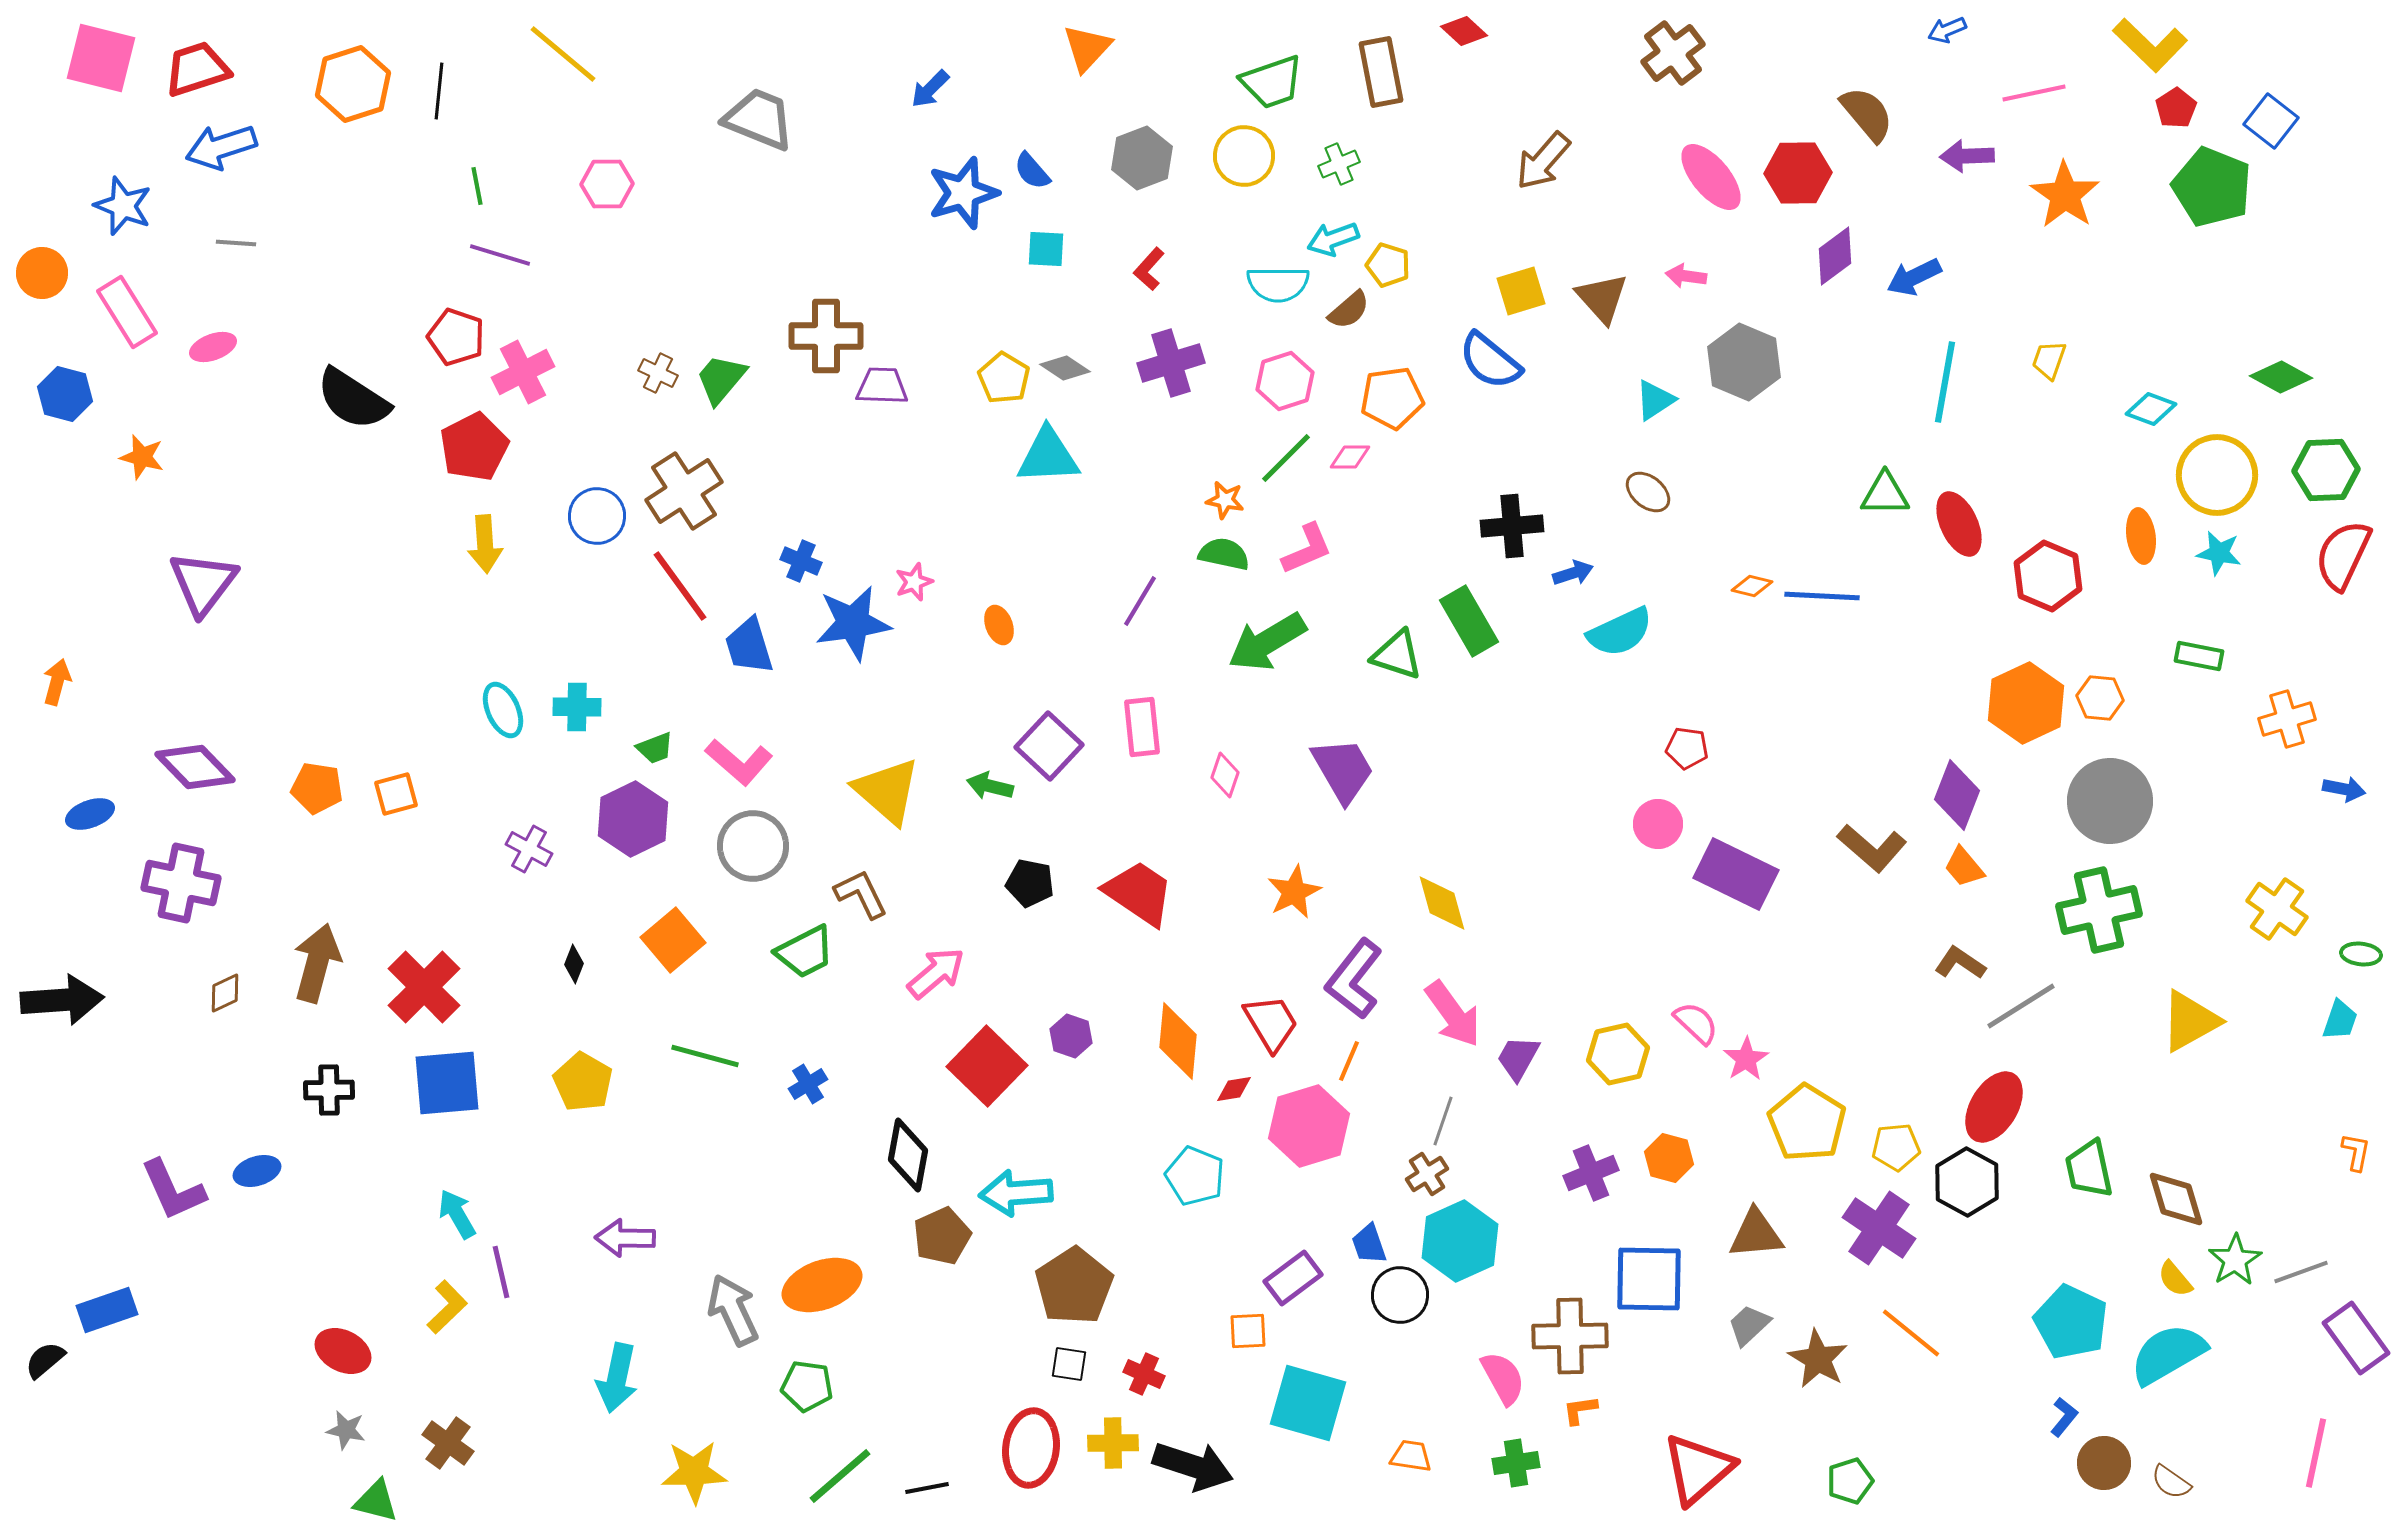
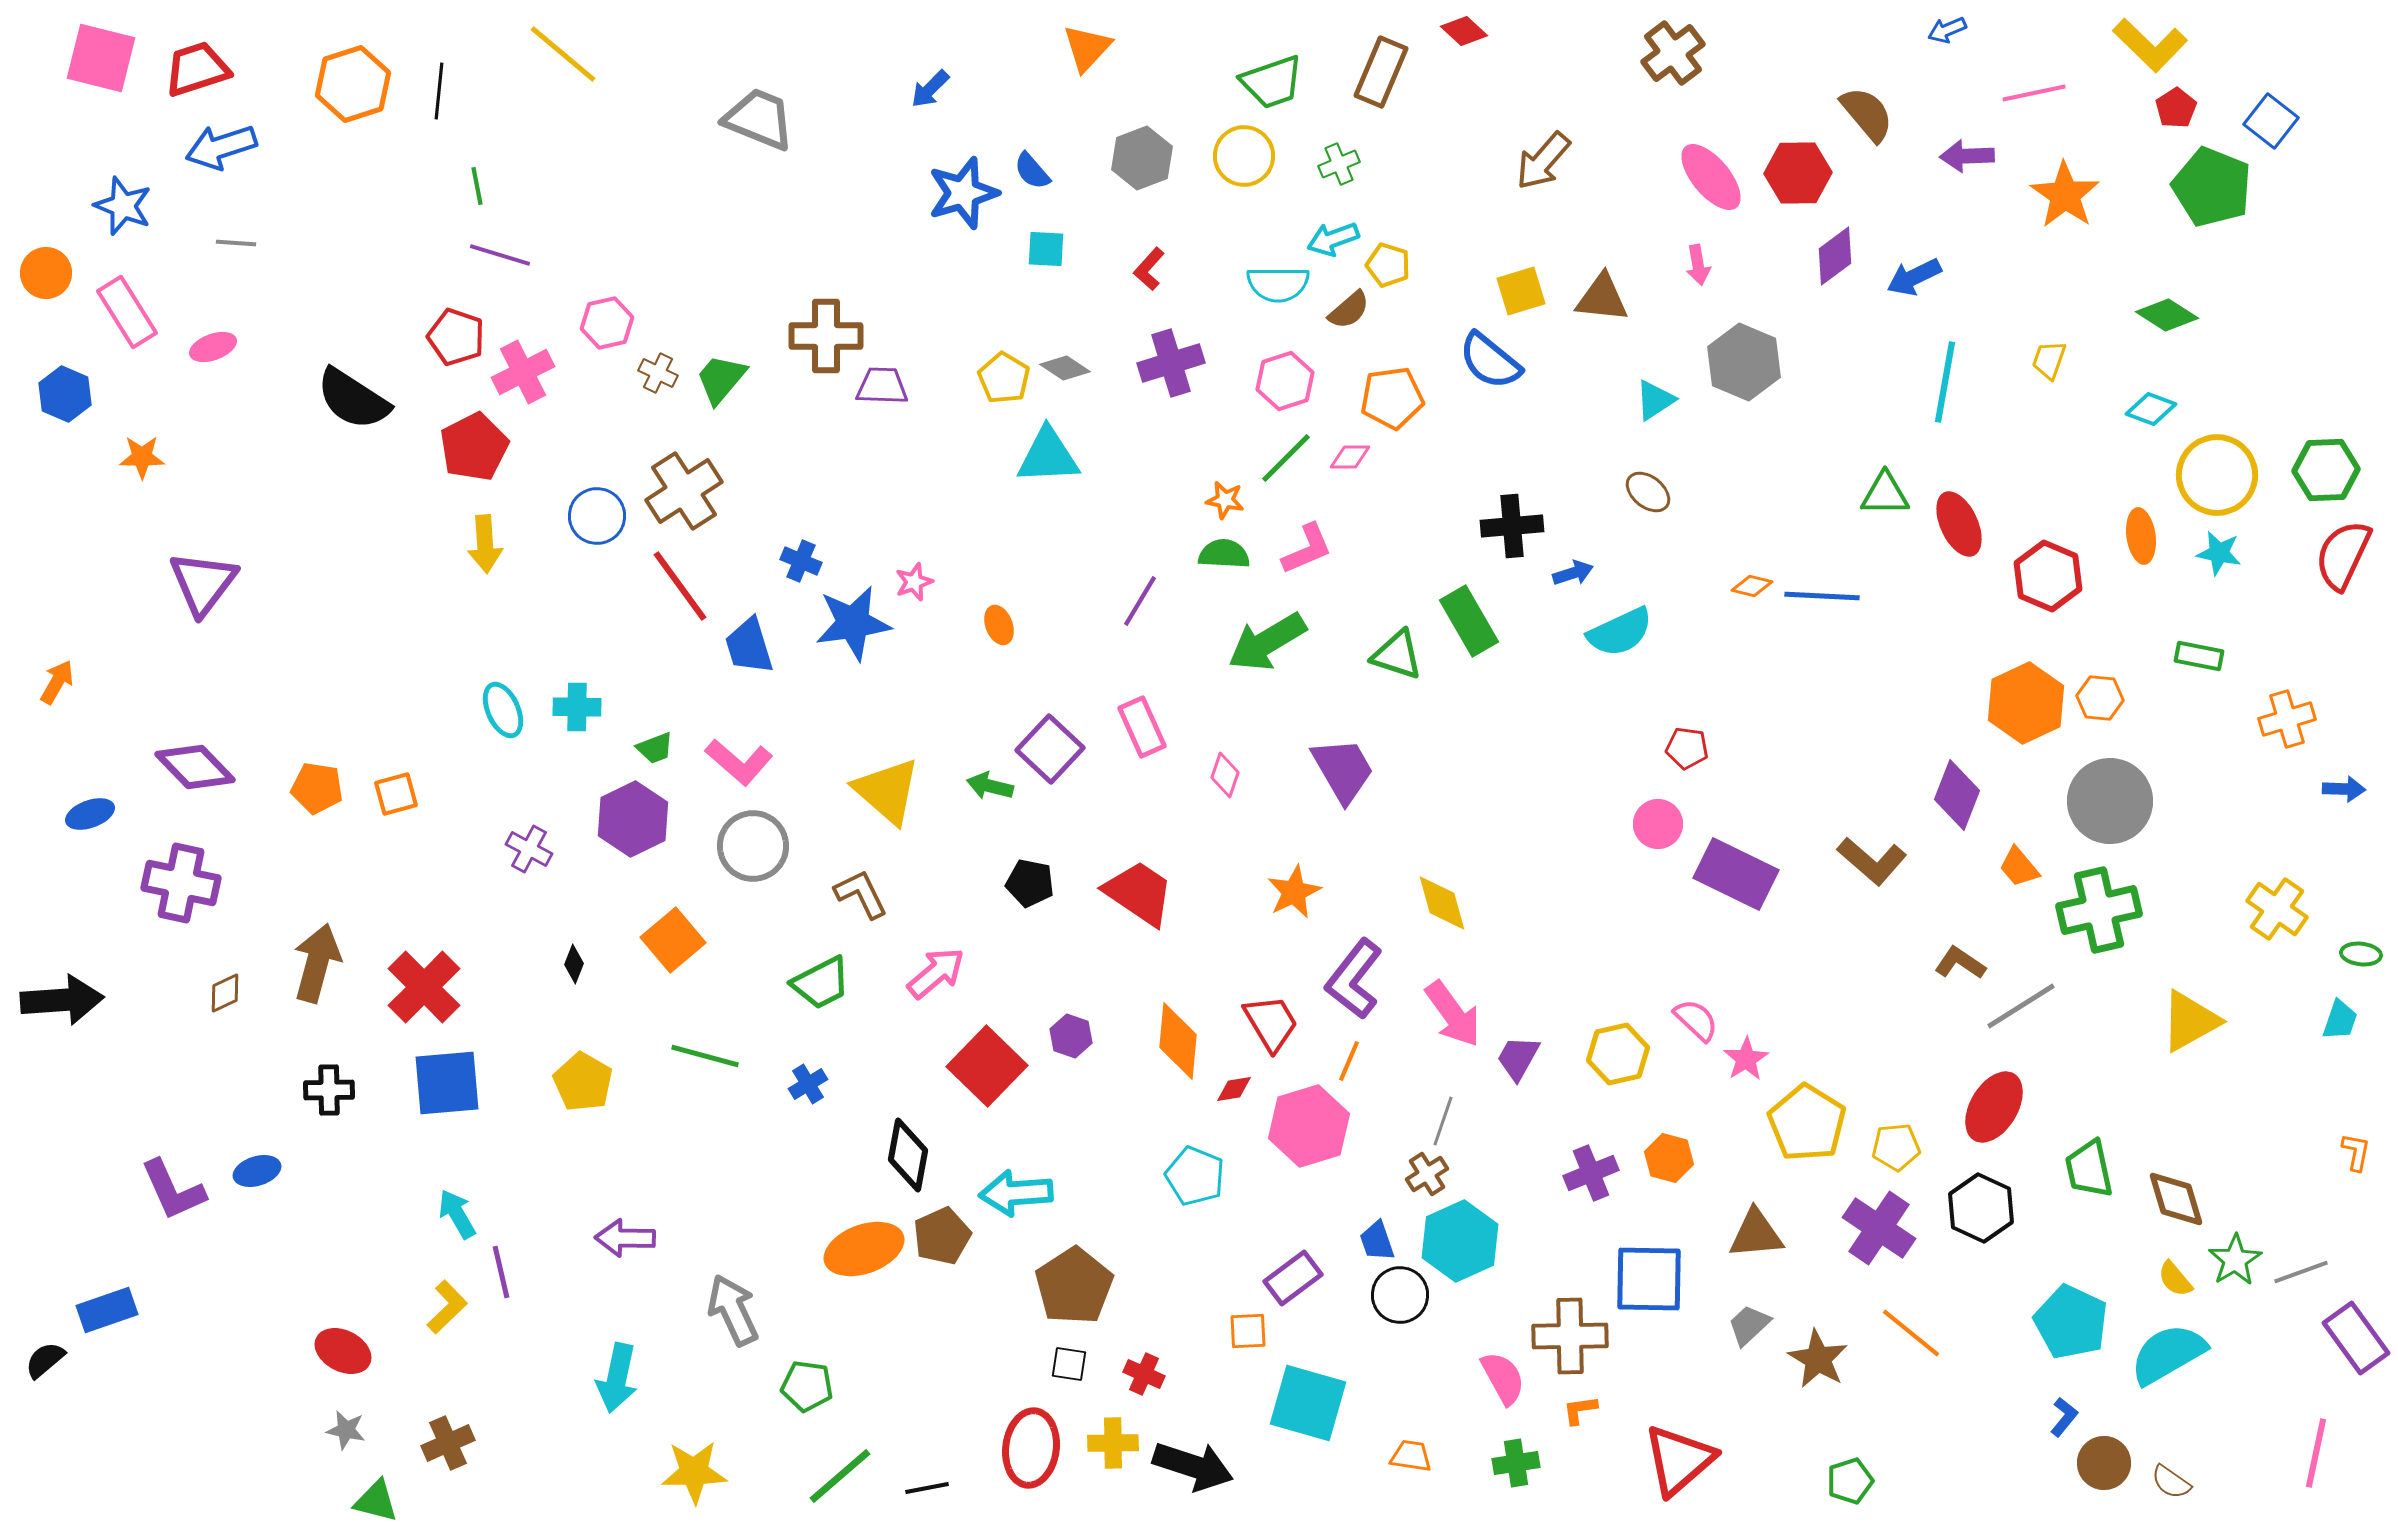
brown rectangle at (1381, 72): rotated 34 degrees clockwise
pink hexagon at (607, 184): moved 139 px down; rotated 12 degrees counterclockwise
orange circle at (42, 273): moved 4 px right
pink arrow at (1686, 276): moved 12 px right, 11 px up; rotated 108 degrees counterclockwise
brown triangle at (1602, 298): rotated 42 degrees counterclockwise
green diamond at (2281, 377): moved 114 px left, 62 px up; rotated 4 degrees clockwise
blue hexagon at (65, 394): rotated 8 degrees clockwise
orange star at (142, 457): rotated 15 degrees counterclockwise
green semicircle at (1224, 554): rotated 9 degrees counterclockwise
orange arrow at (57, 682): rotated 15 degrees clockwise
pink rectangle at (1142, 727): rotated 18 degrees counterclockwise
purple square at (1049, 746): moved 1 px right, 3 px down
blue arrow at (2344, 789): rotated 9 degrees counterclockwise
brown L-shape at (1872, 848): moved 13 px down
orange trapezoid at (1964, 867): moved 55 px right
green trapezoid at (805, 952): moved 16 px right, 31 px down
pink semicircle at (1696, 1023): moved 3 px up
black hexagon at (1967, 1182): moved 14 px right, 26 px down; rotated 4 degrees counterclockwise
blue trapezoid at (1369, 1244): moved 8 px right, 3 px up
orange ellipse at (822, 1285): moved 42 px right, 36 px up
brown cross at (448, 1443): rotated 30 degrees clockwise
red triangle at (1698, 1469): moved 19 px left, 9 px up
